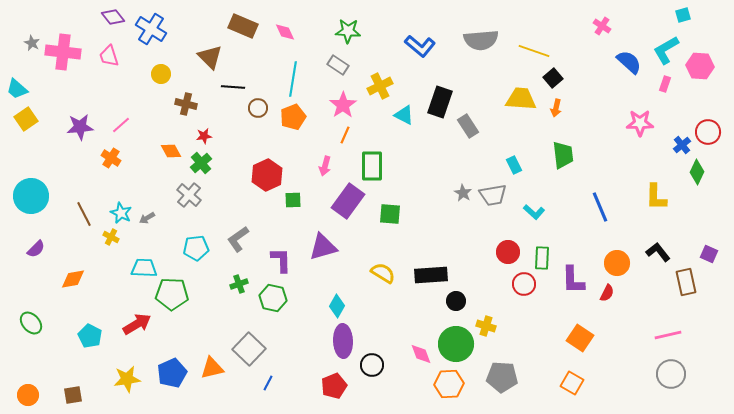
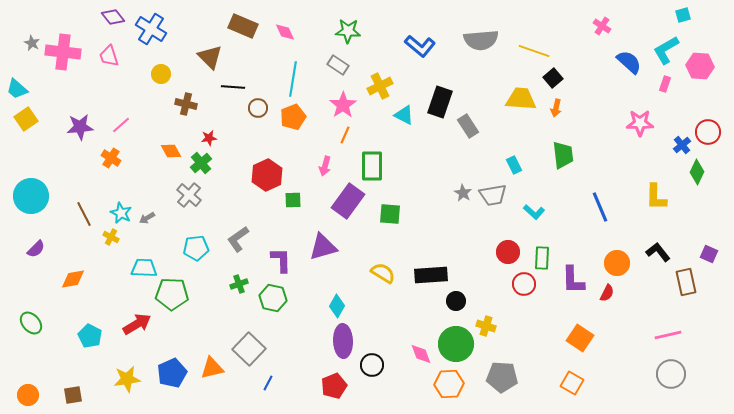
red star at (204, 136): moved 5 px right, 2 px down
